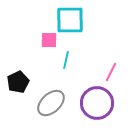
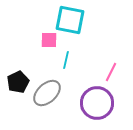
cyan square: rotated 12 degrees clockwise
gray ellipse: moved 4 px left, 10 px up
